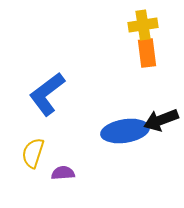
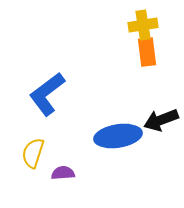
orange rectangle: moved 1 px up
blue ellipse: moved 7 px left, 5 px down
